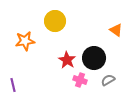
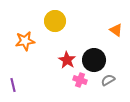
black circle: moved 2 px down
